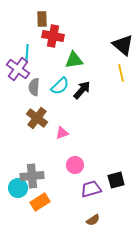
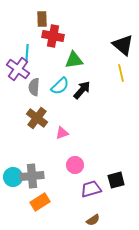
cyan circle: moved 5 px left, 11 px up
